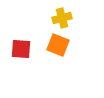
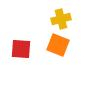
yellow cross: moved 1 px left, 1 px down
